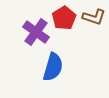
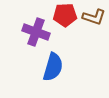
red pentagon: moved 1 px right, 3 px up; rotated 30 degrees clockwise
purple cross: rotated 16 degrees counterclockwise
